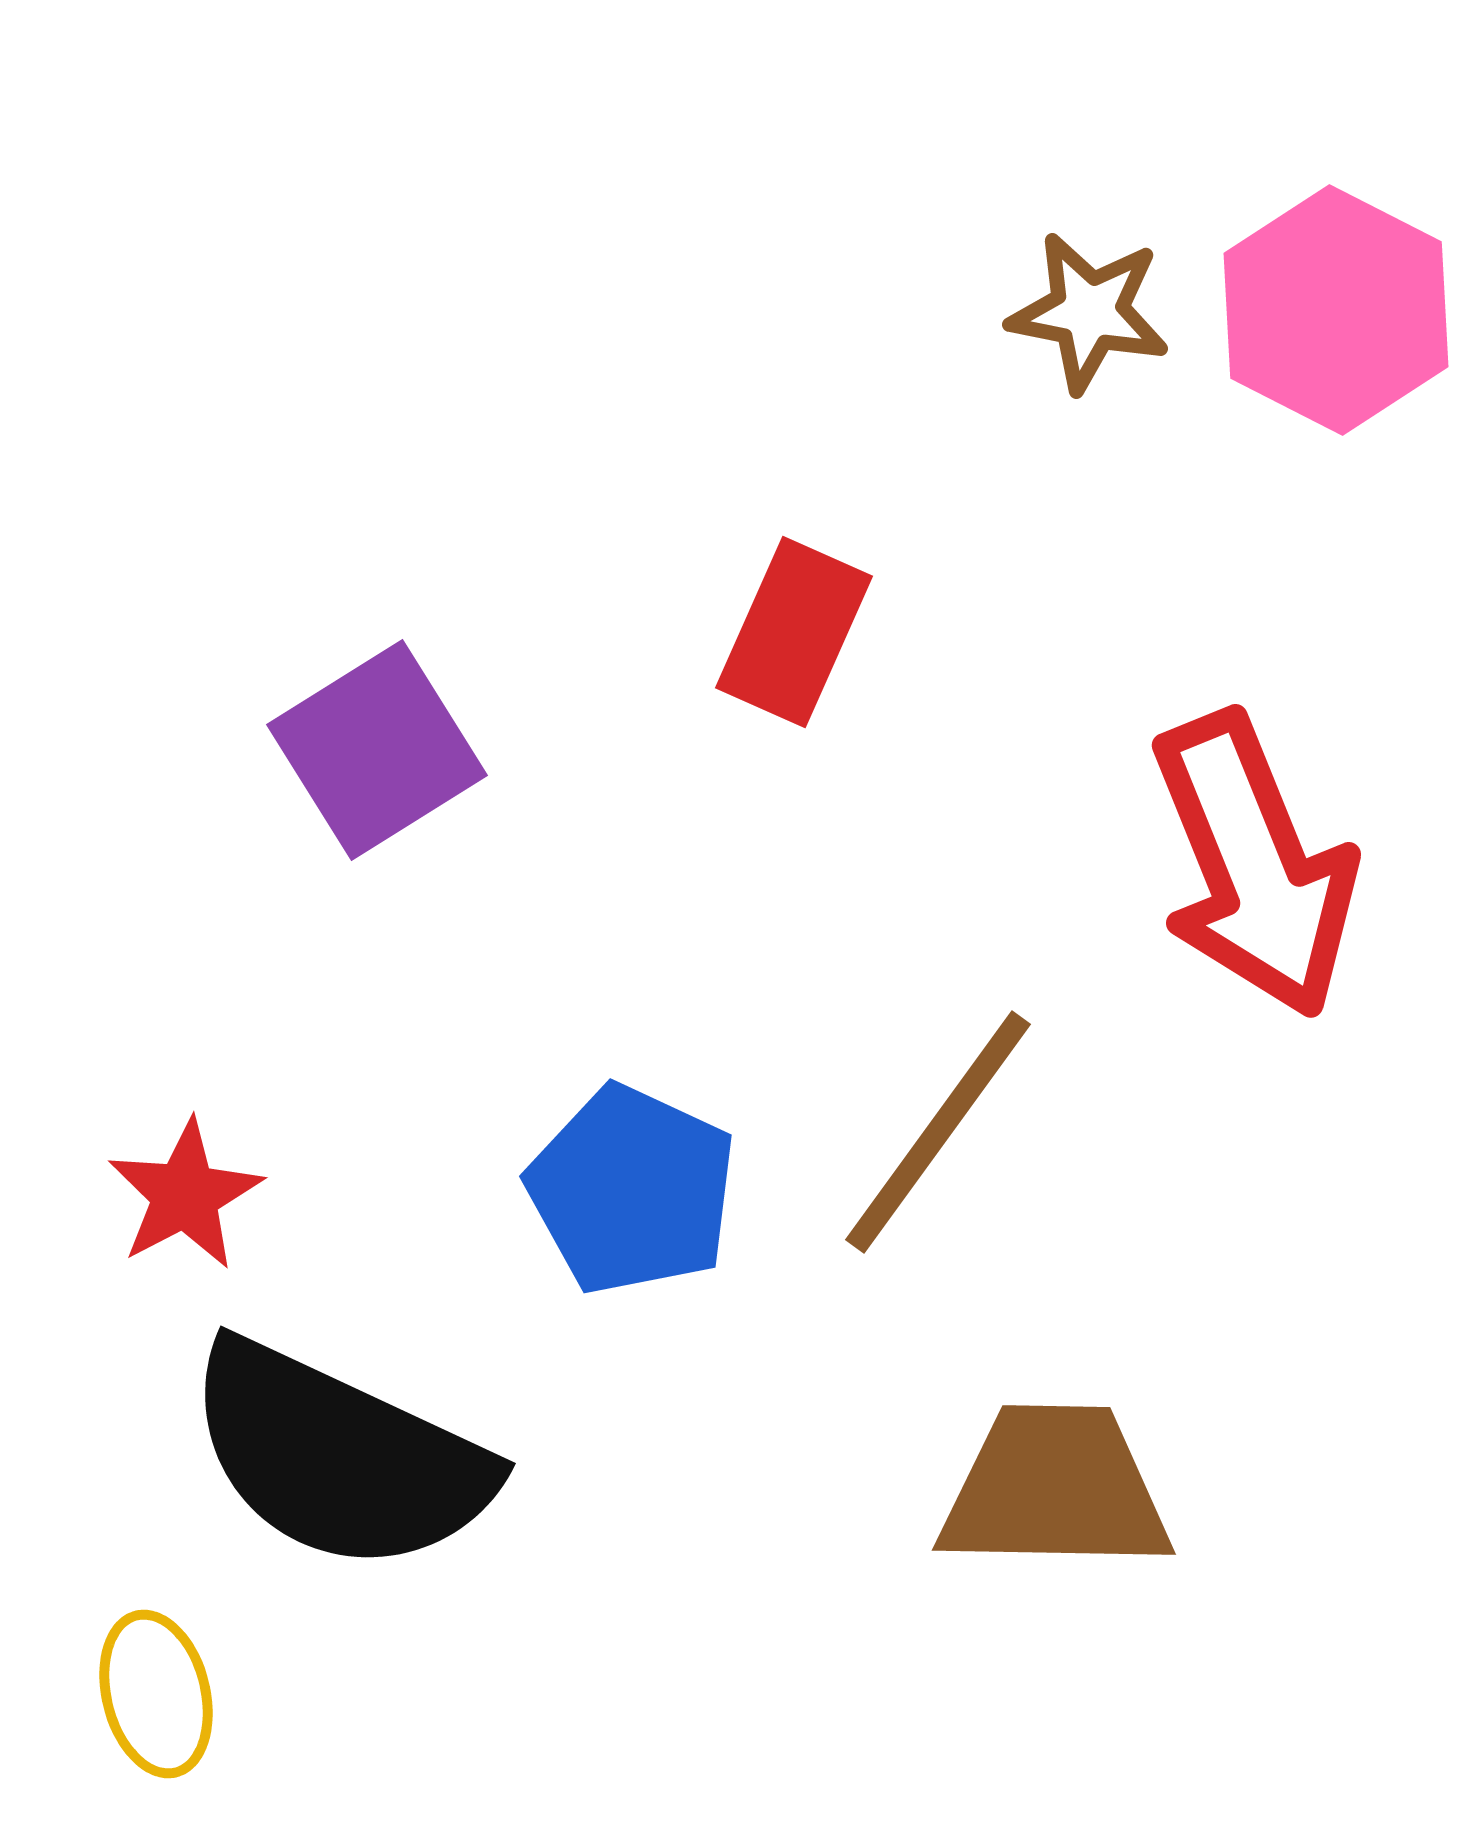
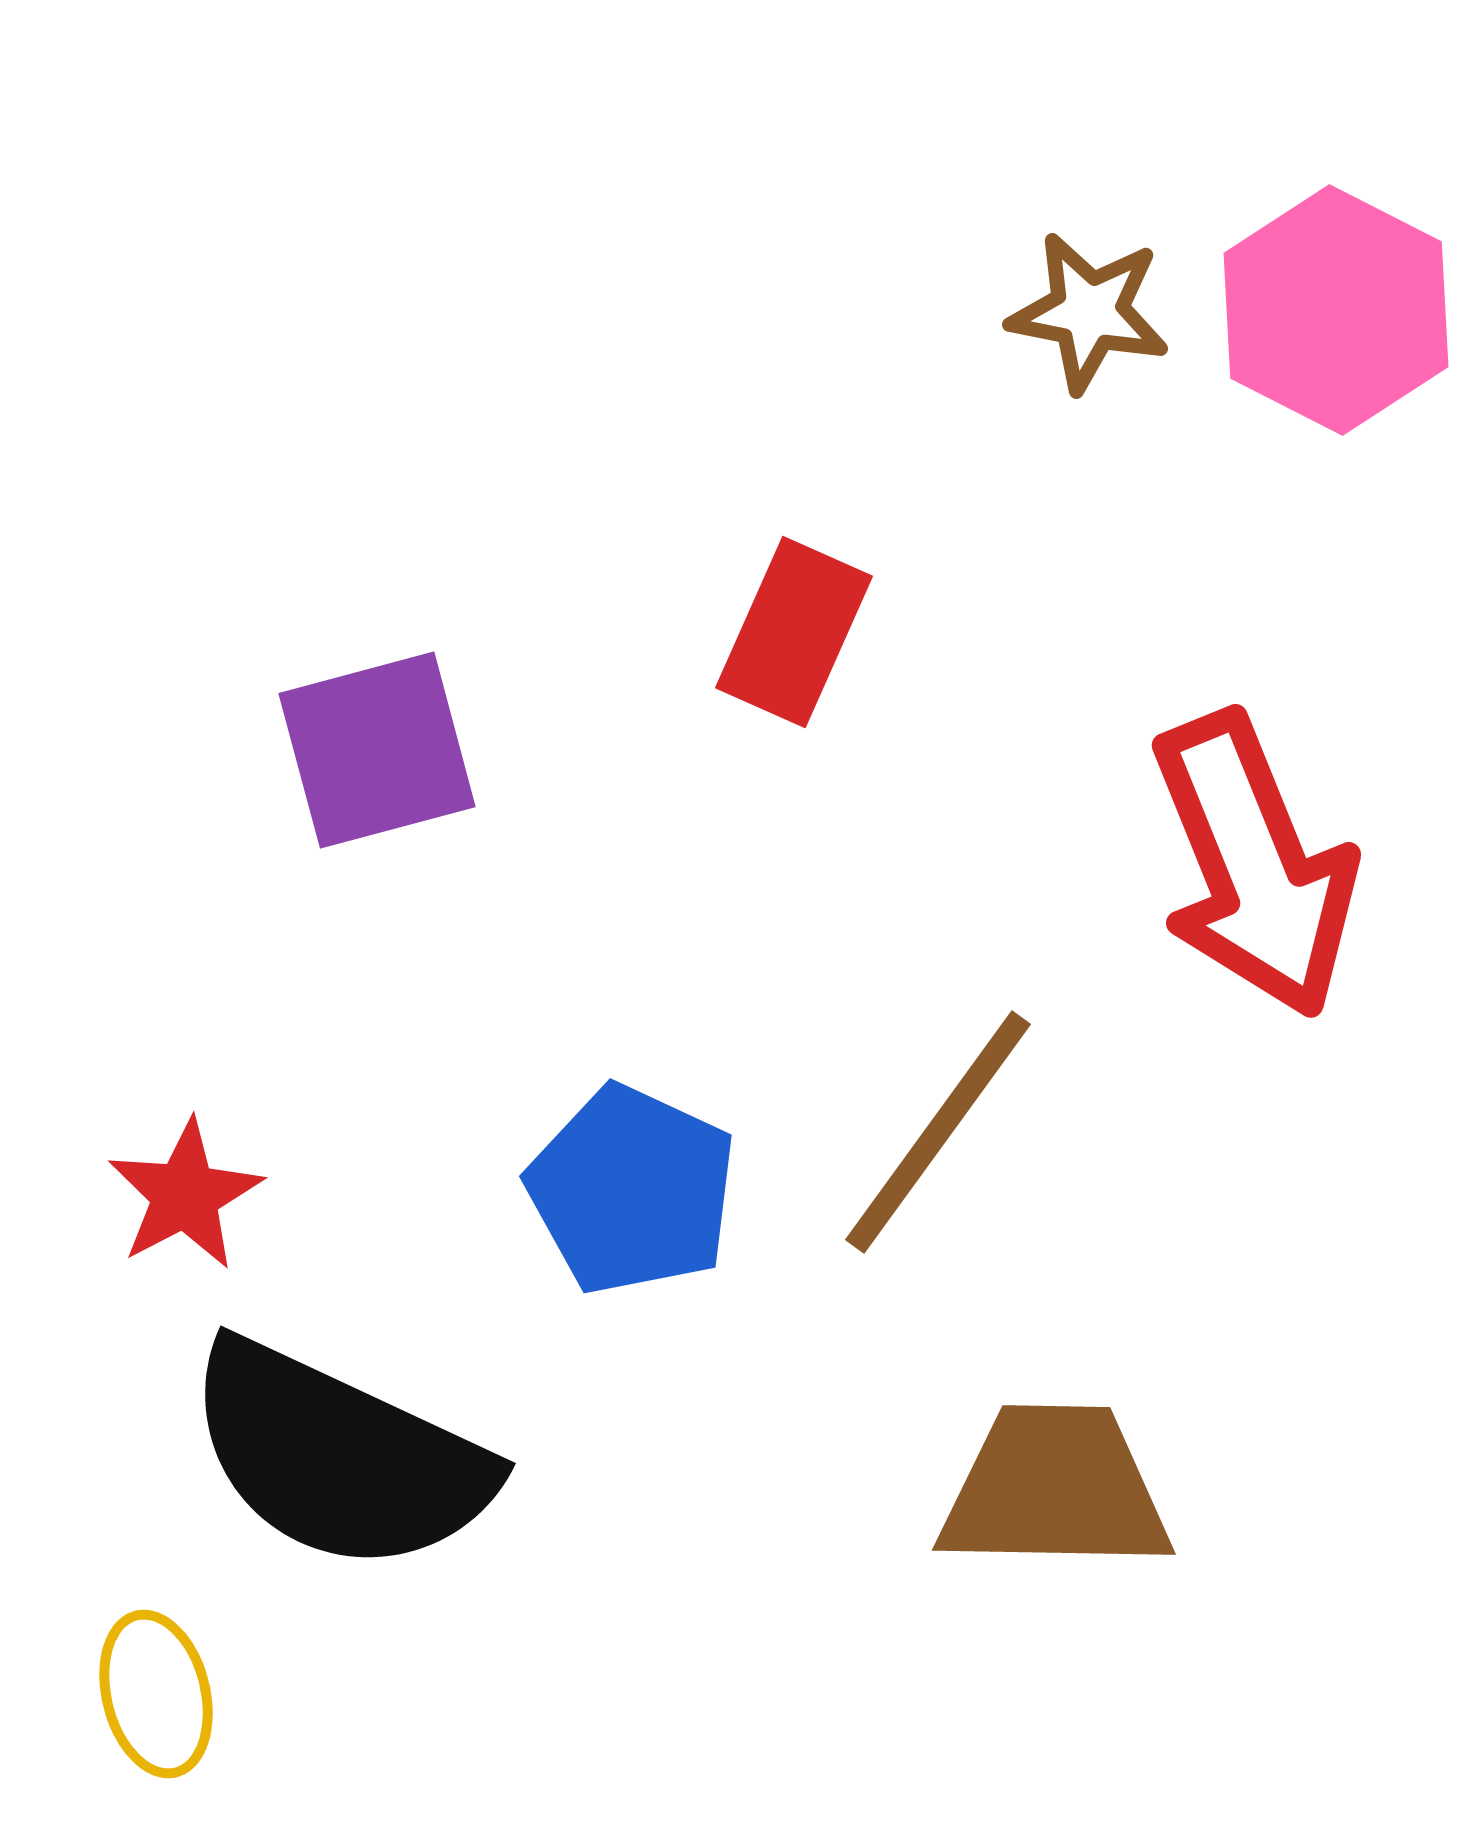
purple square: rotated 17 degrees clockwise
